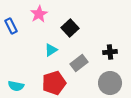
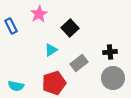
gray circle: moved 3 px right, 5 px up
